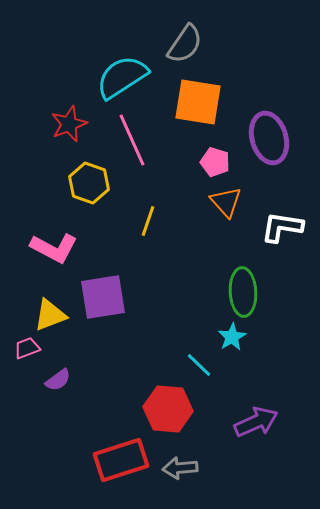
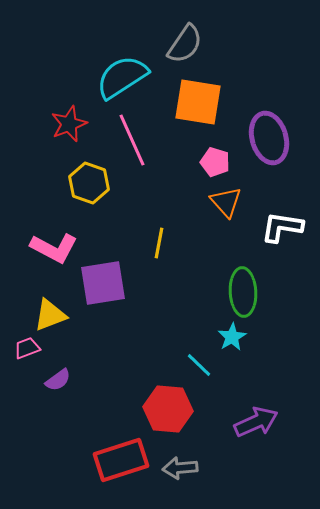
yellow line: moved 11 px right, 22 px down; rotated 8 degrees counterclockwise
purple square: moved 14 px up
